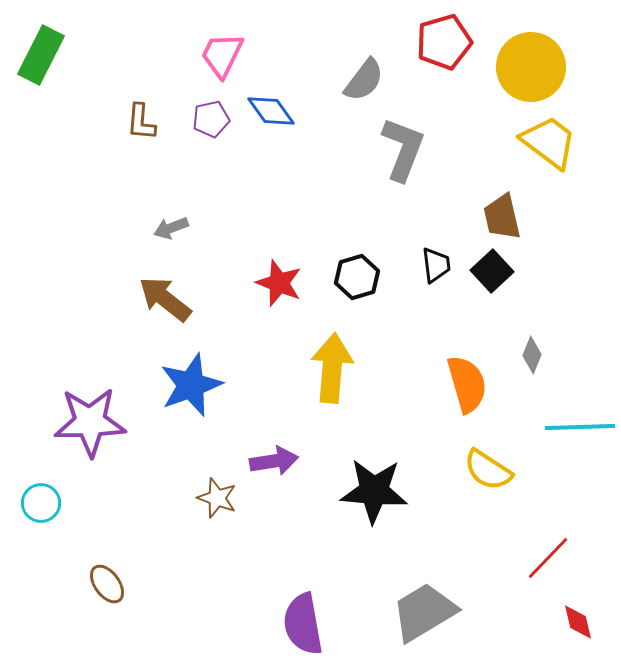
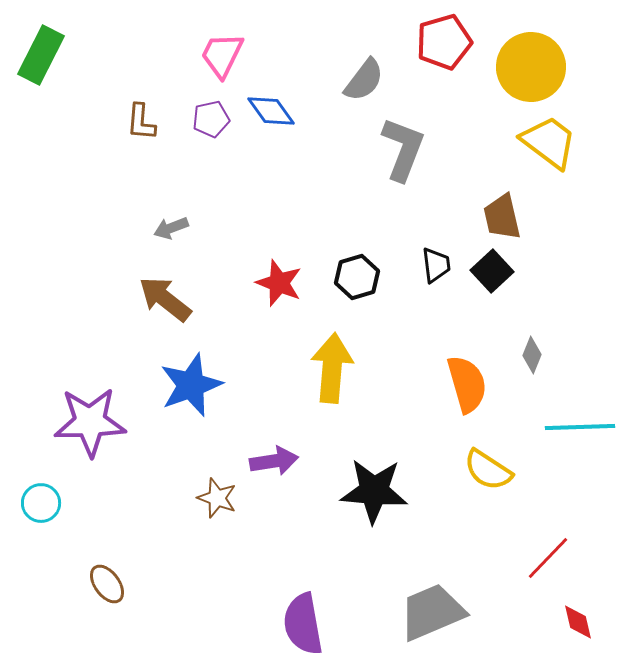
gray trapezoid: moved 8 px right; rotated 8 degrees clockwise
